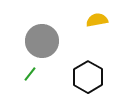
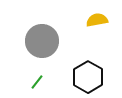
green line: moved 7 px right, 8 px down
